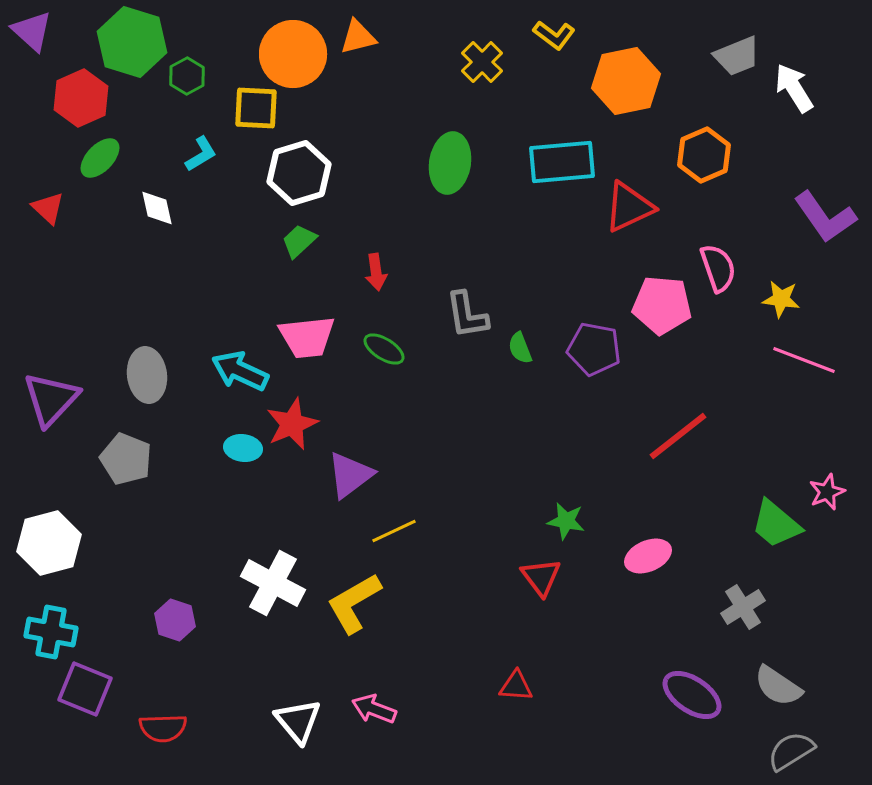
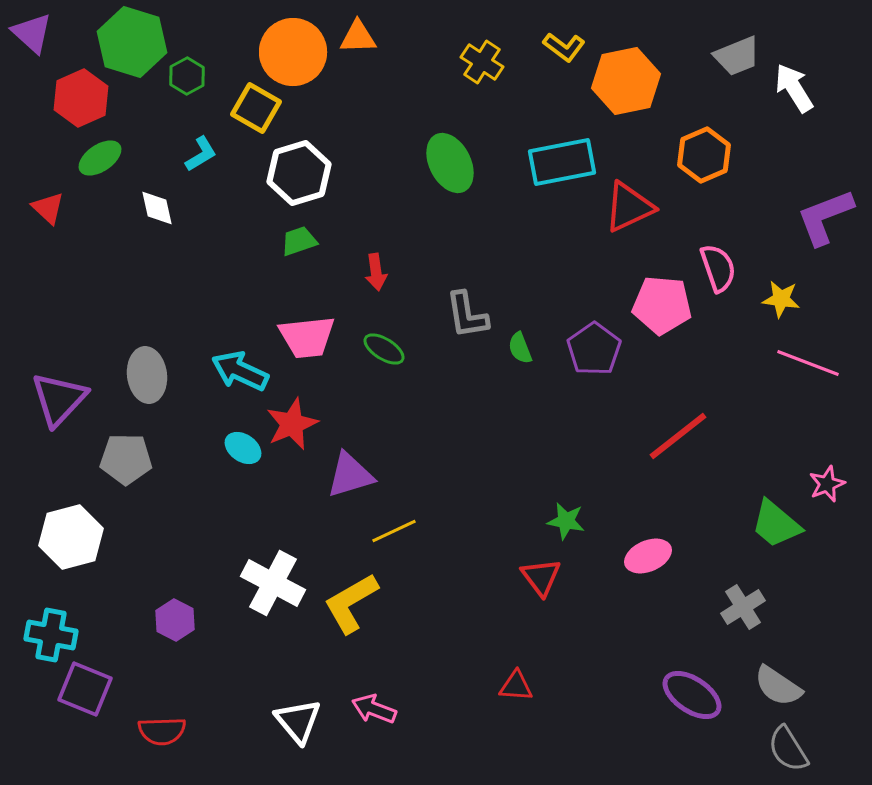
purple triangle at (32, 31): moved 2 px down
yellow L-shape at (554, 35): moved 10 px right, 12 px down
orange triangle at (358, 37): rotated 12 degrees clockwise
orange circle at (293, 54): moved 2 px up
yellow cross at (482, 62): rotated 12 degrees counterclockwise
yellow square at (256, 108): rotated 27 degrees clockwise
green ellipse at (100, 158): rotated 12 degrees clockwise
cyan rectangle at (562, 162): rotated 6 degrees counterclockwise
green ellipse at (450, 163): rotated 36 degrees counterclockwise
purple L-shape at (825, 217): rotated 104 degrees clockwise
green trapezoid at (299, 241): rotated 24 degrees clockwise
purple pentagon at (594, 349): rotated 26 degrees clockwise
pink line at (804, 360): moved 4 px right, 3 px down
purple triangle at (51, 399): moved 8 px right
cyan ellipse at (243, 448): rotated 27 degrees clockwise
gray pentagon at (126, 459): rotated 21 degrees counterclockwise
purple triangle at (350, 475): rotated 20 degrees clockwise
pink star at (827, 492): moved 8 px up
white hexagon at (49, 543): moved 22 px right, 6 px up
yellow L-shape at (354, 603): moved 3 px left
purple hexagon at (175, 620): rotated 9 degrees clockwise
cyan cross at (51, 632): moved 3 px down
red semicircle at (163, 728): moved 1 px left, 3 px down
gray semicircle at (791, 751): moved 3 px left, 2 px up; rotated 90 degrees counterclockwise
